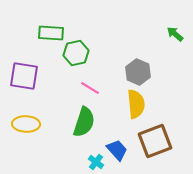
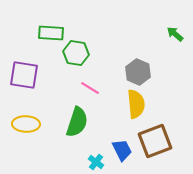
green hexagon: rotated 20 degrees clockwise
purple square: moved 1 px up
green semicircle: moved 7 px left
blue trapezoid: moved 5 px right; rotated 15 degrees clockwise
